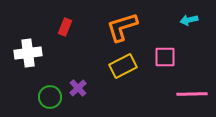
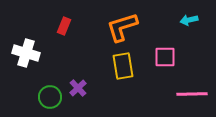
red rectangle: moved 1 px left, 1 px up
white cross: moved 2 px left; rotated 24 degrees clockwise
yellow rectangle: rotated 72 degrees counterclockwise
